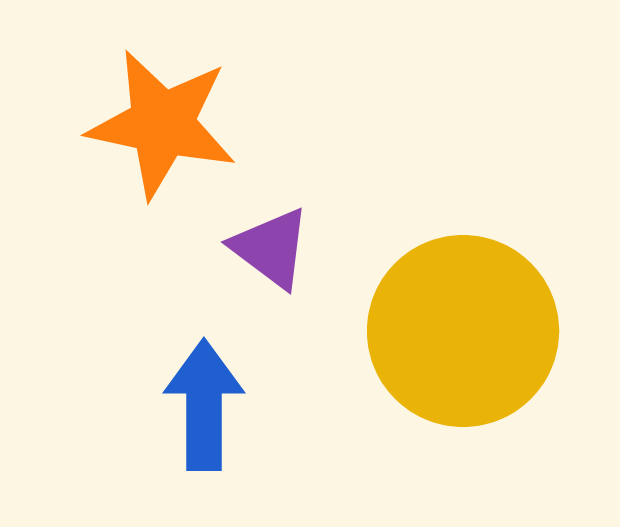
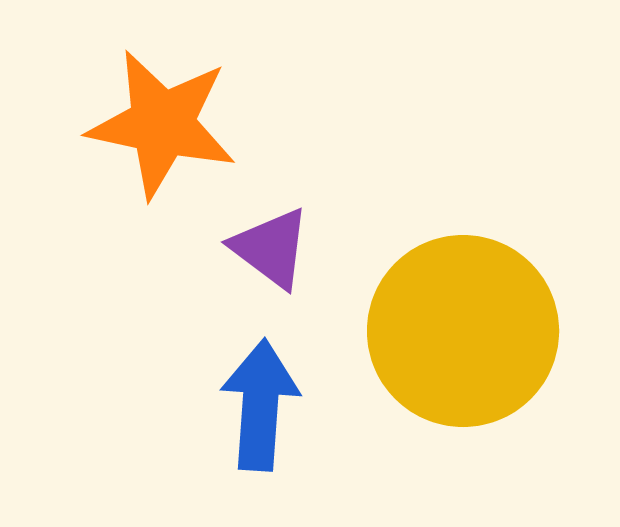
blue arrow: moved 56 px right; rotated 4 degrees clockwise
